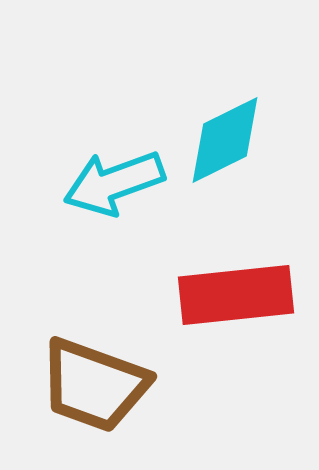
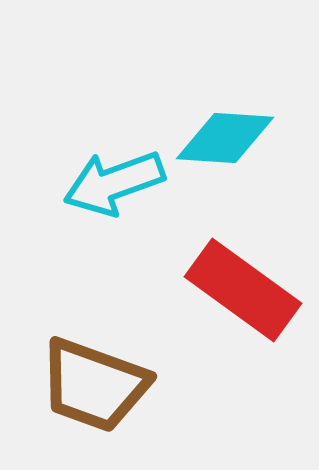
cyan diamond: moved 2 px up; rotated 30 degrees clockwise
red rectangle: moved 7 px right, 5 px up; rotated 42 degrees clockwise
